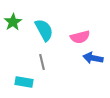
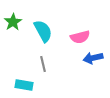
cyan semicircle: moved 1 px left, 1 px down
blue arrow: rotated 24 degrees counterclockwise
gray line: moved 1 px right, 2 px down
cyan rectangle: moved 3 px down
